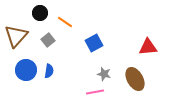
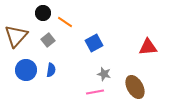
black circle: moved 3 px right
blue semicircle: moved 2 px right, 1 px up
brown ellipse: moved 8 px down
